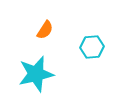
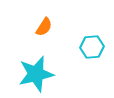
orange semicircle: moved 1 px left, 3 px up
